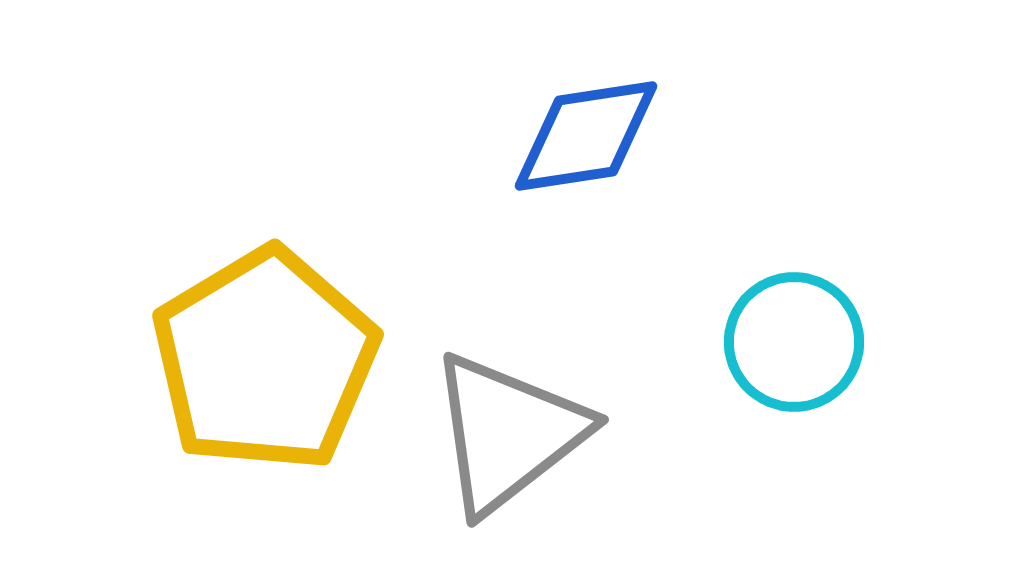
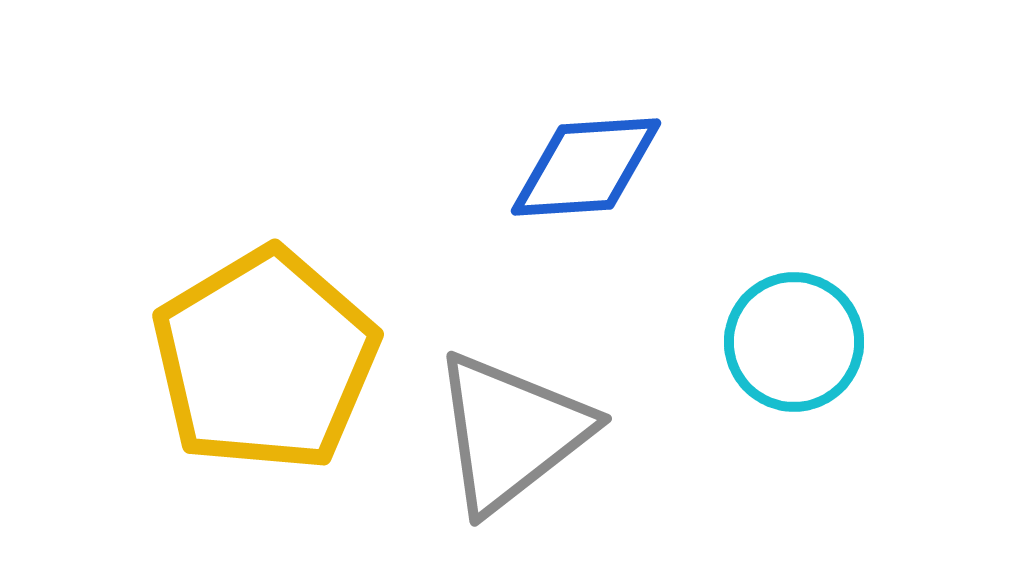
blue diamond: moved 31 px down; rotated 5 degrees clockwise
gray triangle: moved 3 px right, 1 px up
